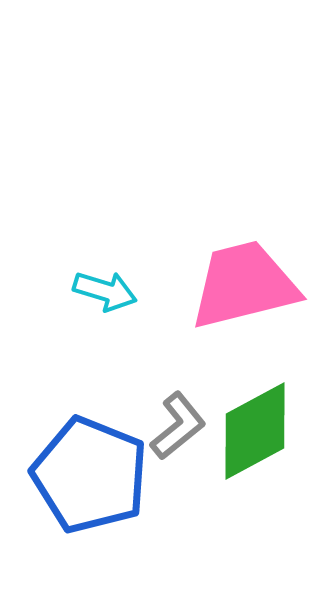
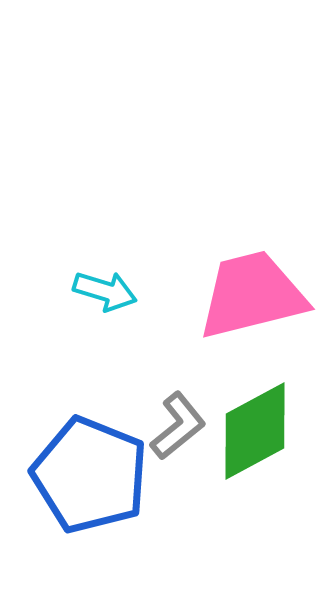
pink trapezoid: moved 8 px right, 10 px down
